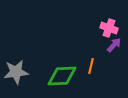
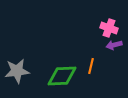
purple arrow: rotated 147 degrees counterclockwise
gray star: moved 1 px right, 1 px up
